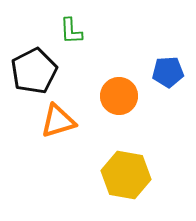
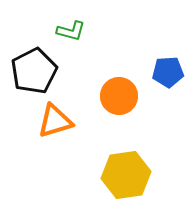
green L-shape: rotated 72 degrees counterclockwise
orange triangle: moved 3 px left
yellow hexagon: rotated 18 degrees counterclockwise
